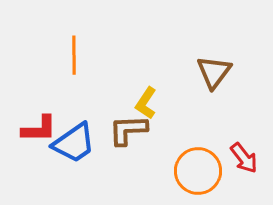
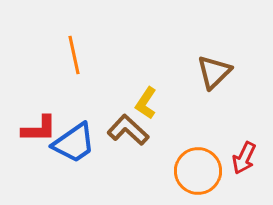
orange line: rotated 12 degrees counterclockwise
brown triangle: rotated 9 degrees clockwise
brown L-shape: rotated 45 degrees clockwise
red arrow: rotated 64 degrees clockwise
